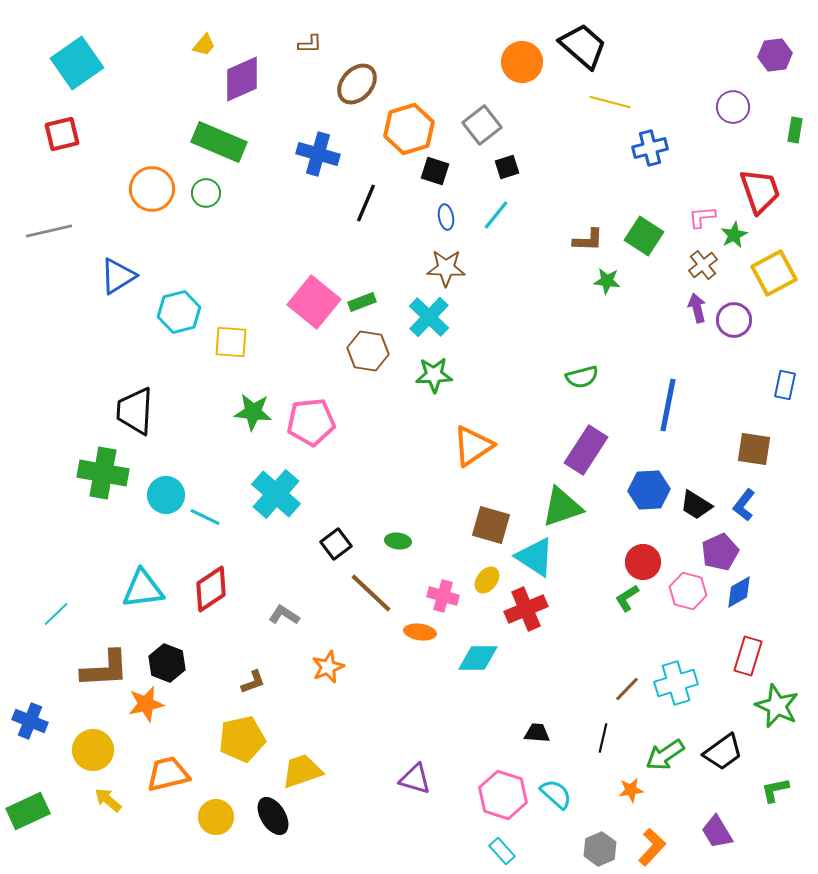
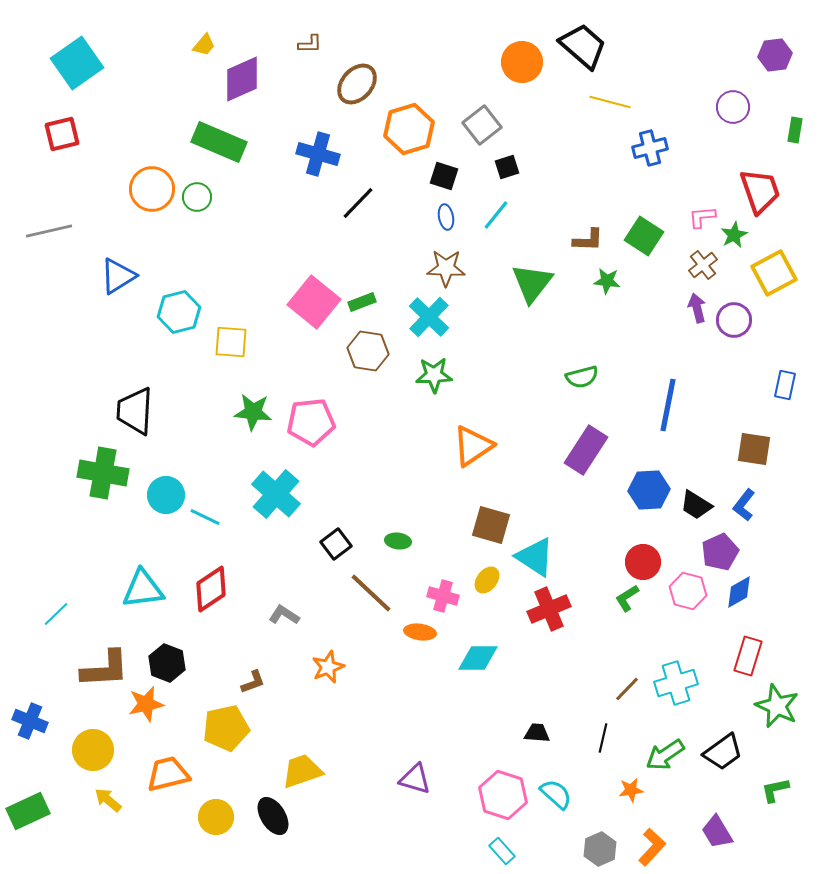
black square at (435, 171): moved 9 px right, 5 px down
green circle at (206, 193): moved 9 px left, 4 px down
black line at (366, 203): moved 8 px left; rotated 21 degrees clockwise
green triangle at (562, 507): moved 30 px left, 224 px up; rotated 33 degrees counterclockwise
red cross at (526, 609): moved 23 px right
yellow pentagon at (242, 739): moved 16 px left, 11 px up
